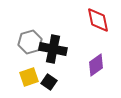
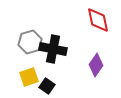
purple diamond: rotated 20 degrees counterclockwise
black square: moved 2 px left, 4 px down
